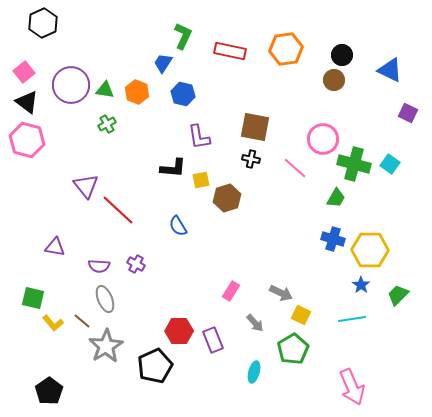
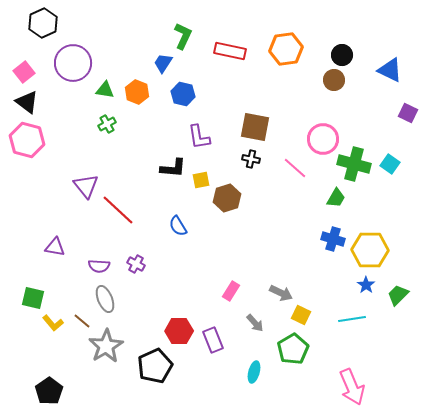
purple circle at (71, 85): moved 2 px right, 22 px up
blue star at (361, 285): moved 5 px right
